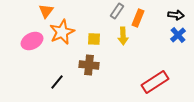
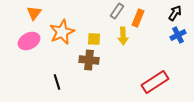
orange triangle: moved 12 px left, 2 px down
black arrow: moved 1 px left, 2 px up; rotated 63 degrees counterclockwise
blue cross: rotated 14 degrees clockwise
pink ellipse: moved 3 px left
brown cross: moved 5 px up
black line: rotated 56 degrees counterclockwise
